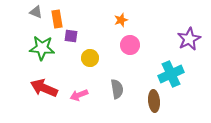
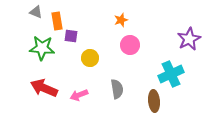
orange rectangle: moved 2 px down
